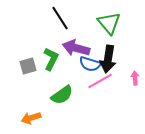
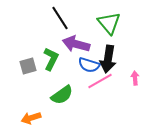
purple arrow: moved 4 px up
blue semicircle: moved 1 px left, 1 px down
